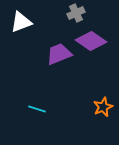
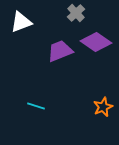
gray cross: rotated 18 degrees counterclockwise
purple diamond: moved 5 px right, 1 px down
purple trapezoid: moved 1 px right, 3 px up
cyan line: moved 1 px left, 3 px up
